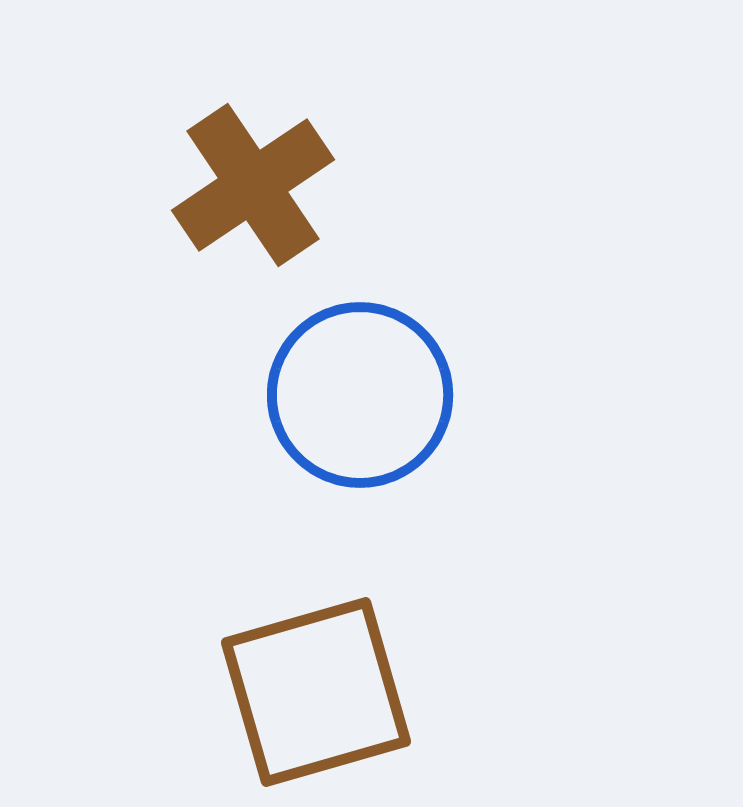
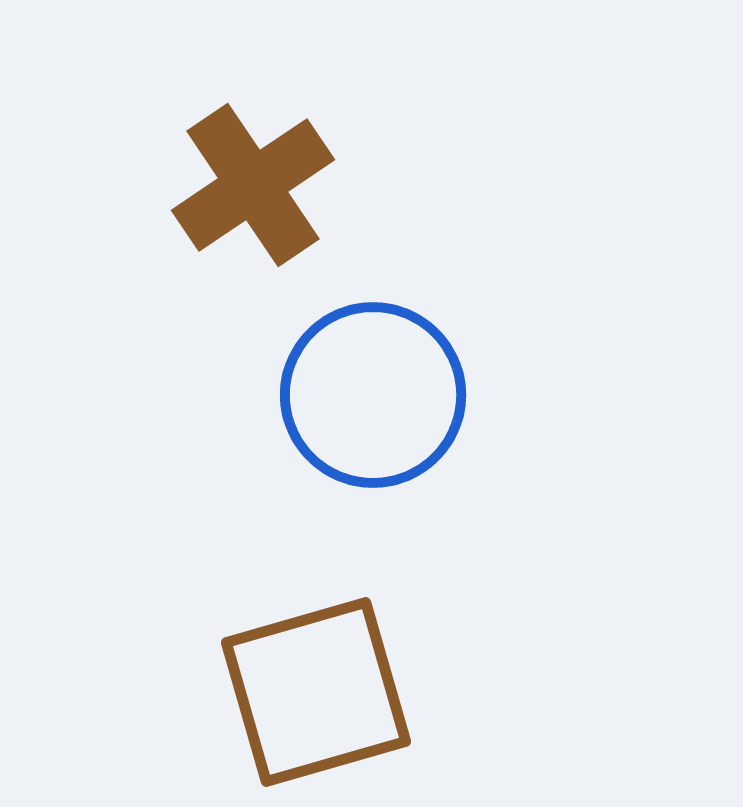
blue circle: moved 13 px right
